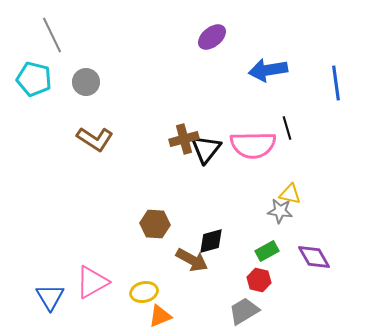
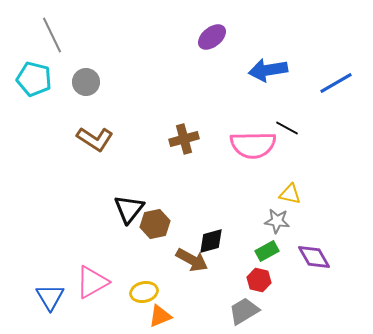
blue line: rotated 68 degrees clockwise
black line: rotated 45 degrees counterclockwise
black triangle: moved 77 px left, 60 px down
gray star: moved 3 px left, 10 px down
brown hexagon: rotated 16 degrees counterclockwise
